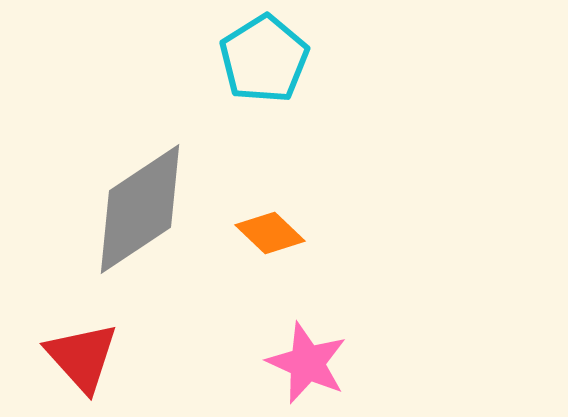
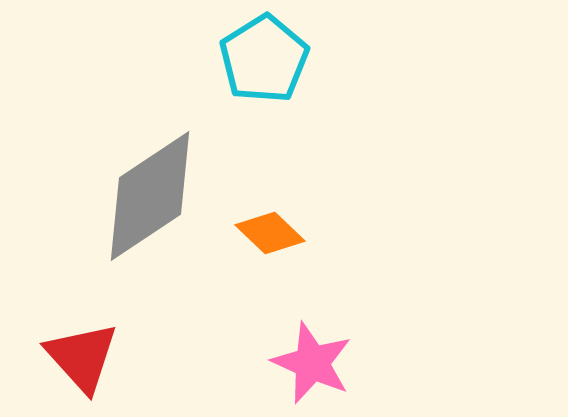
gray diamond: moved 10 px right, 13 px up
pink star: moved 5 px right
